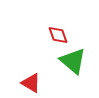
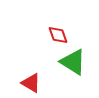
green triangle: moved 1 px down; rotated 8 degrees counterclockwise
